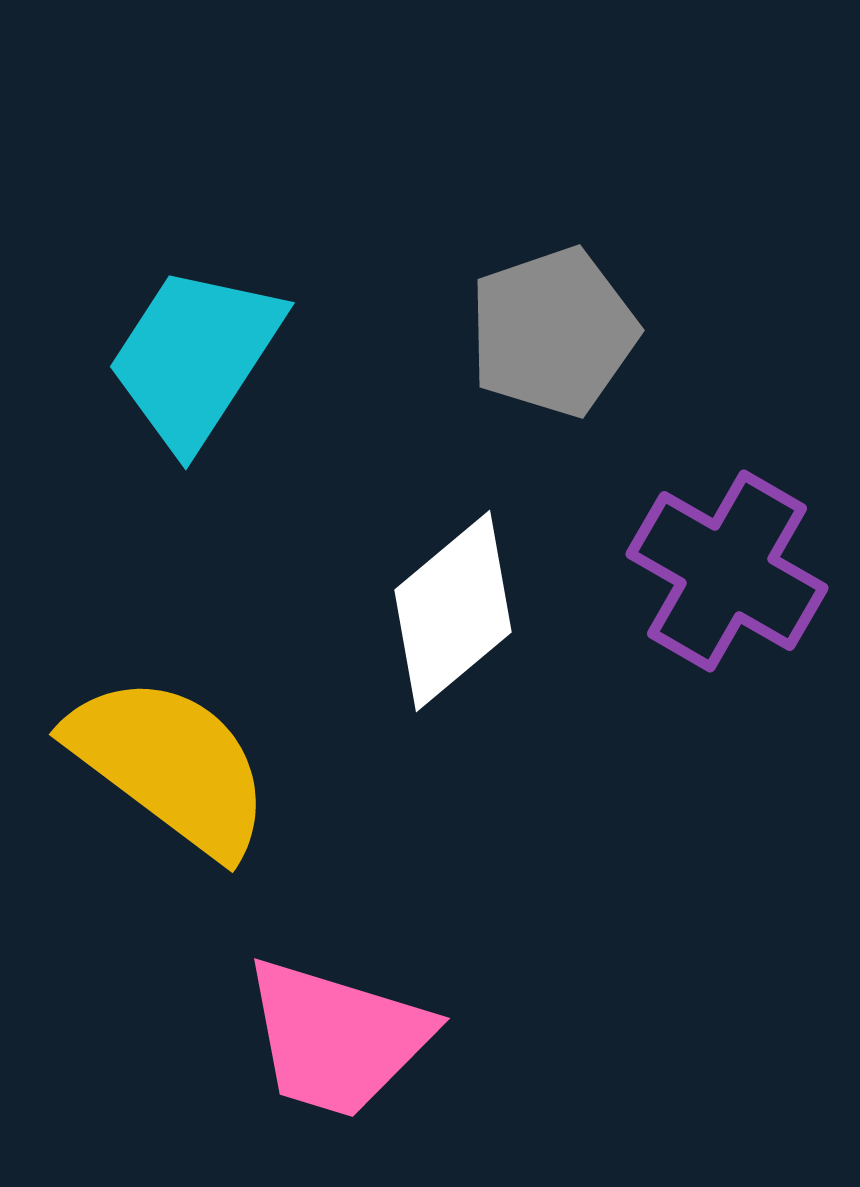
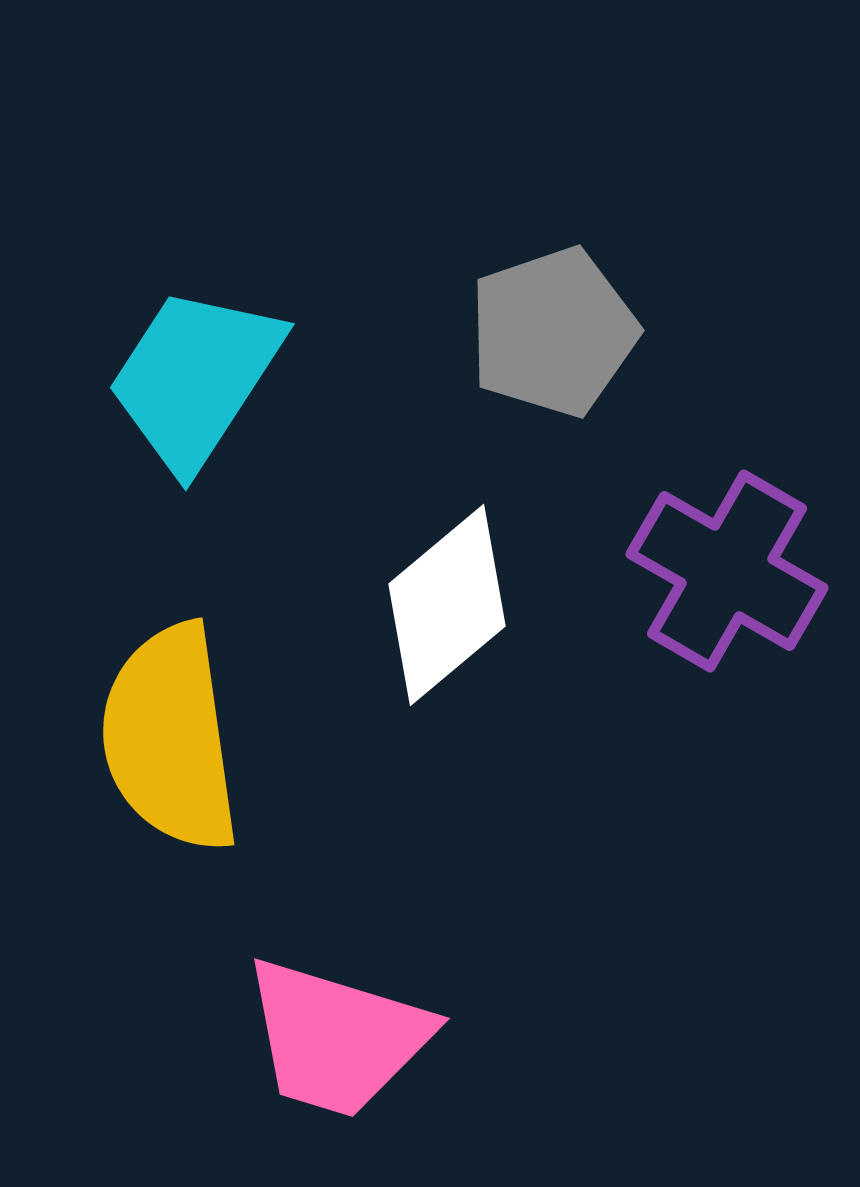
cyan trapezoid: moved 21 px down
white diamond: moved 6 px left, 6 px up
yellow semicircle: moved 27 px up; rotated 135 degrees counterclockwise
